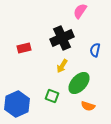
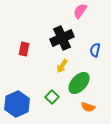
red rectangle: moved 1 px down; rotated 64 degrees counterclockwise
green square: moved 1 px down; rotated 24 degrees clockwise
orange semicircle: moved 1 px down
